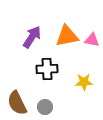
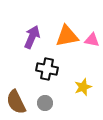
purple arrow: rotated 10 degrees counterclockwise
black cross: rotated 15 degrees clockwise
yellow star: moved 1 px left, 5 px down; rotated 18 degrees counterclockwise
brown semicircle: moved 1 px left, 1 px up
gray circle: moved 4 px up
